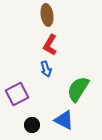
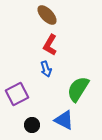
brown ellipse: rotated 35 degrees counterclockwise
